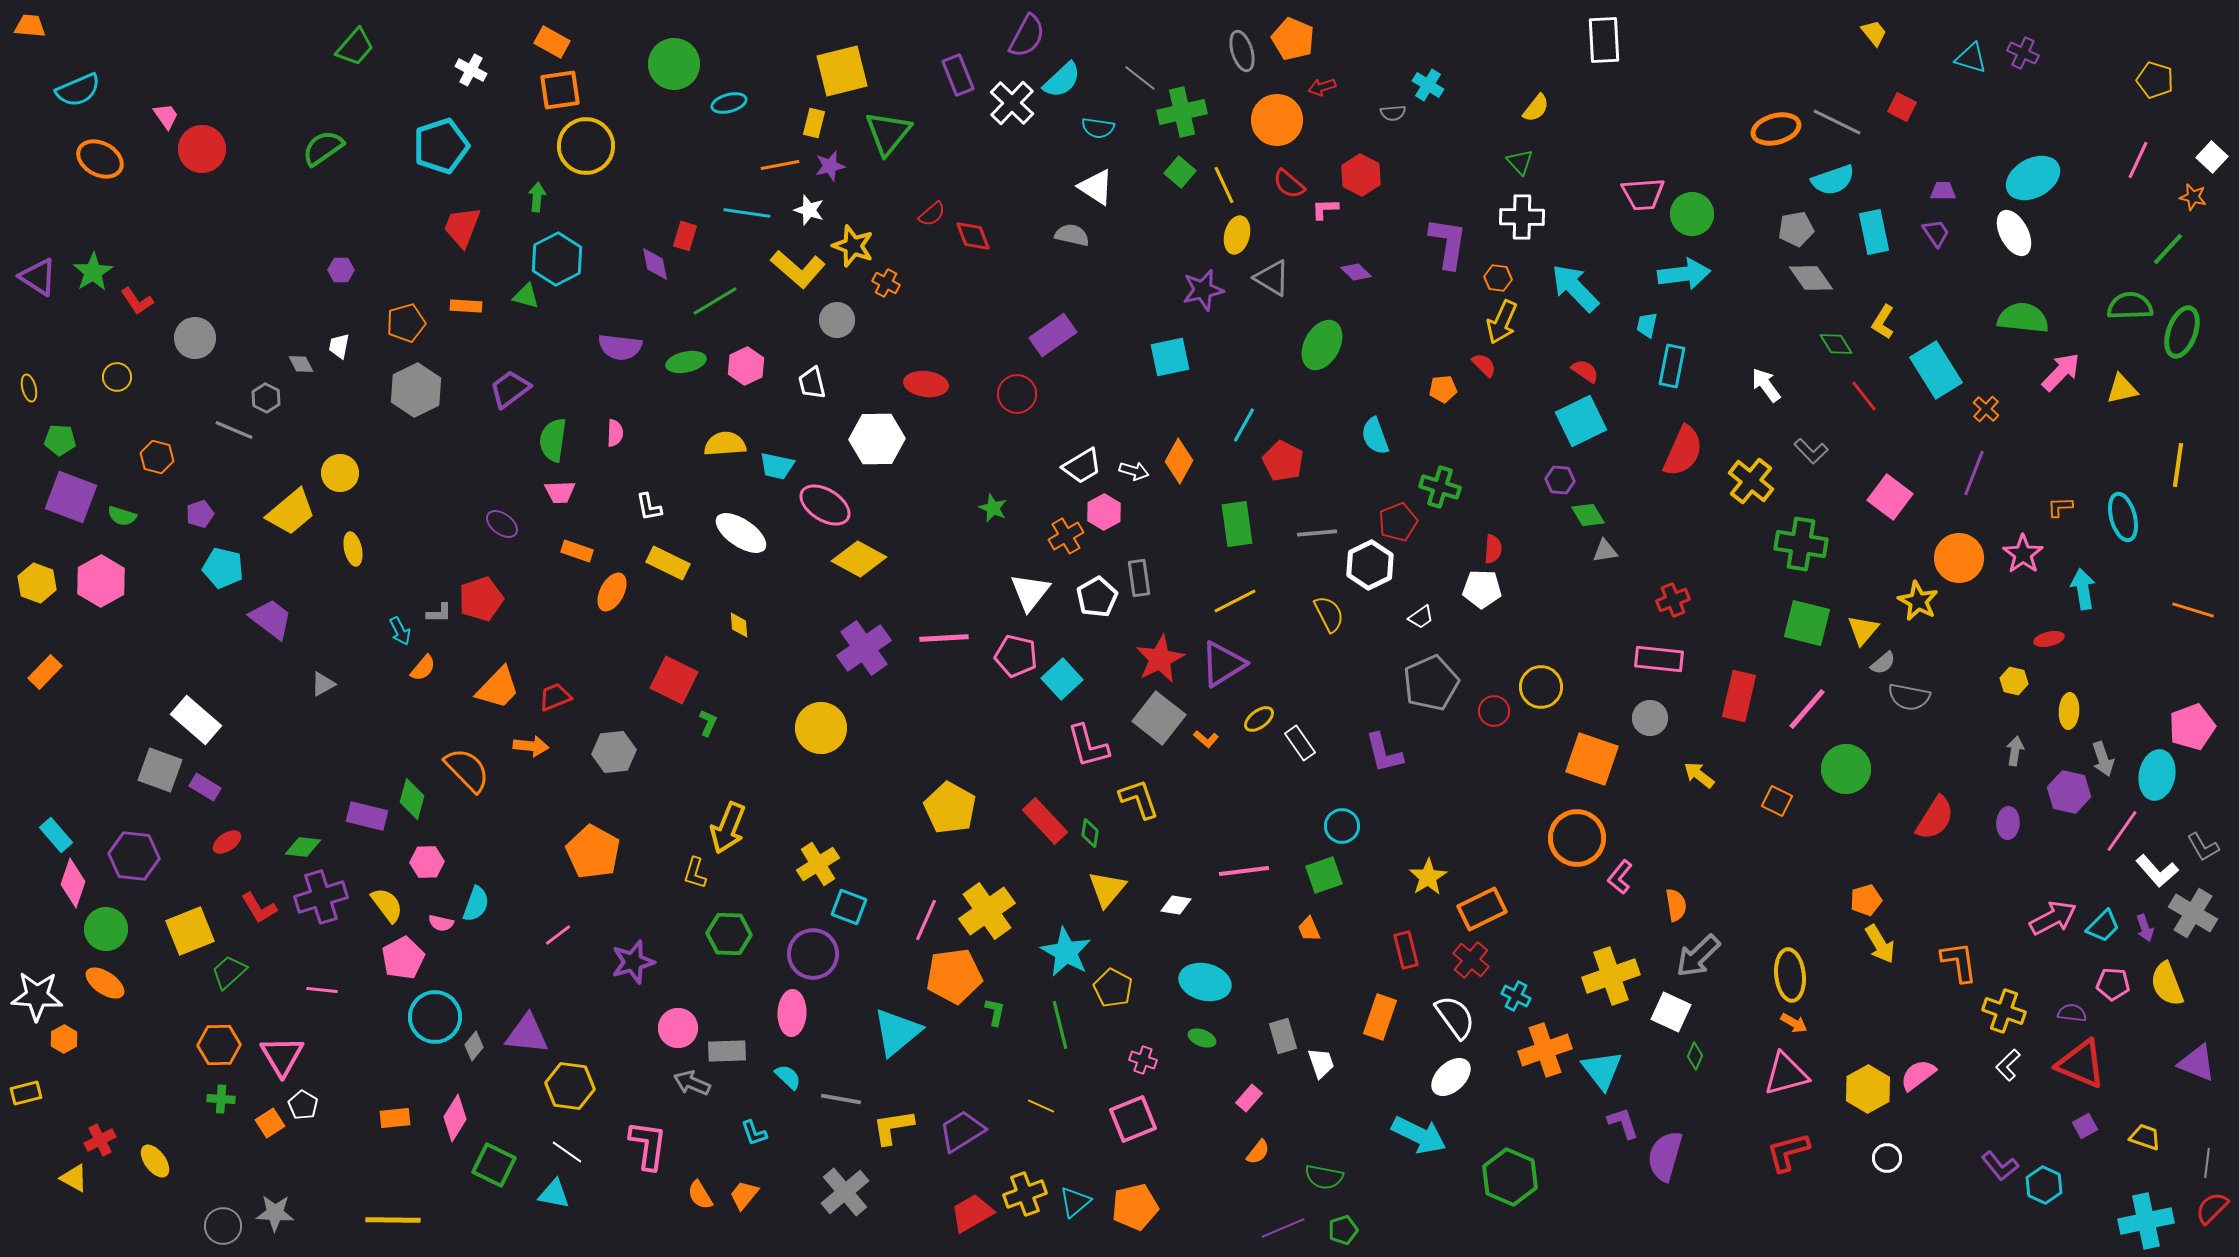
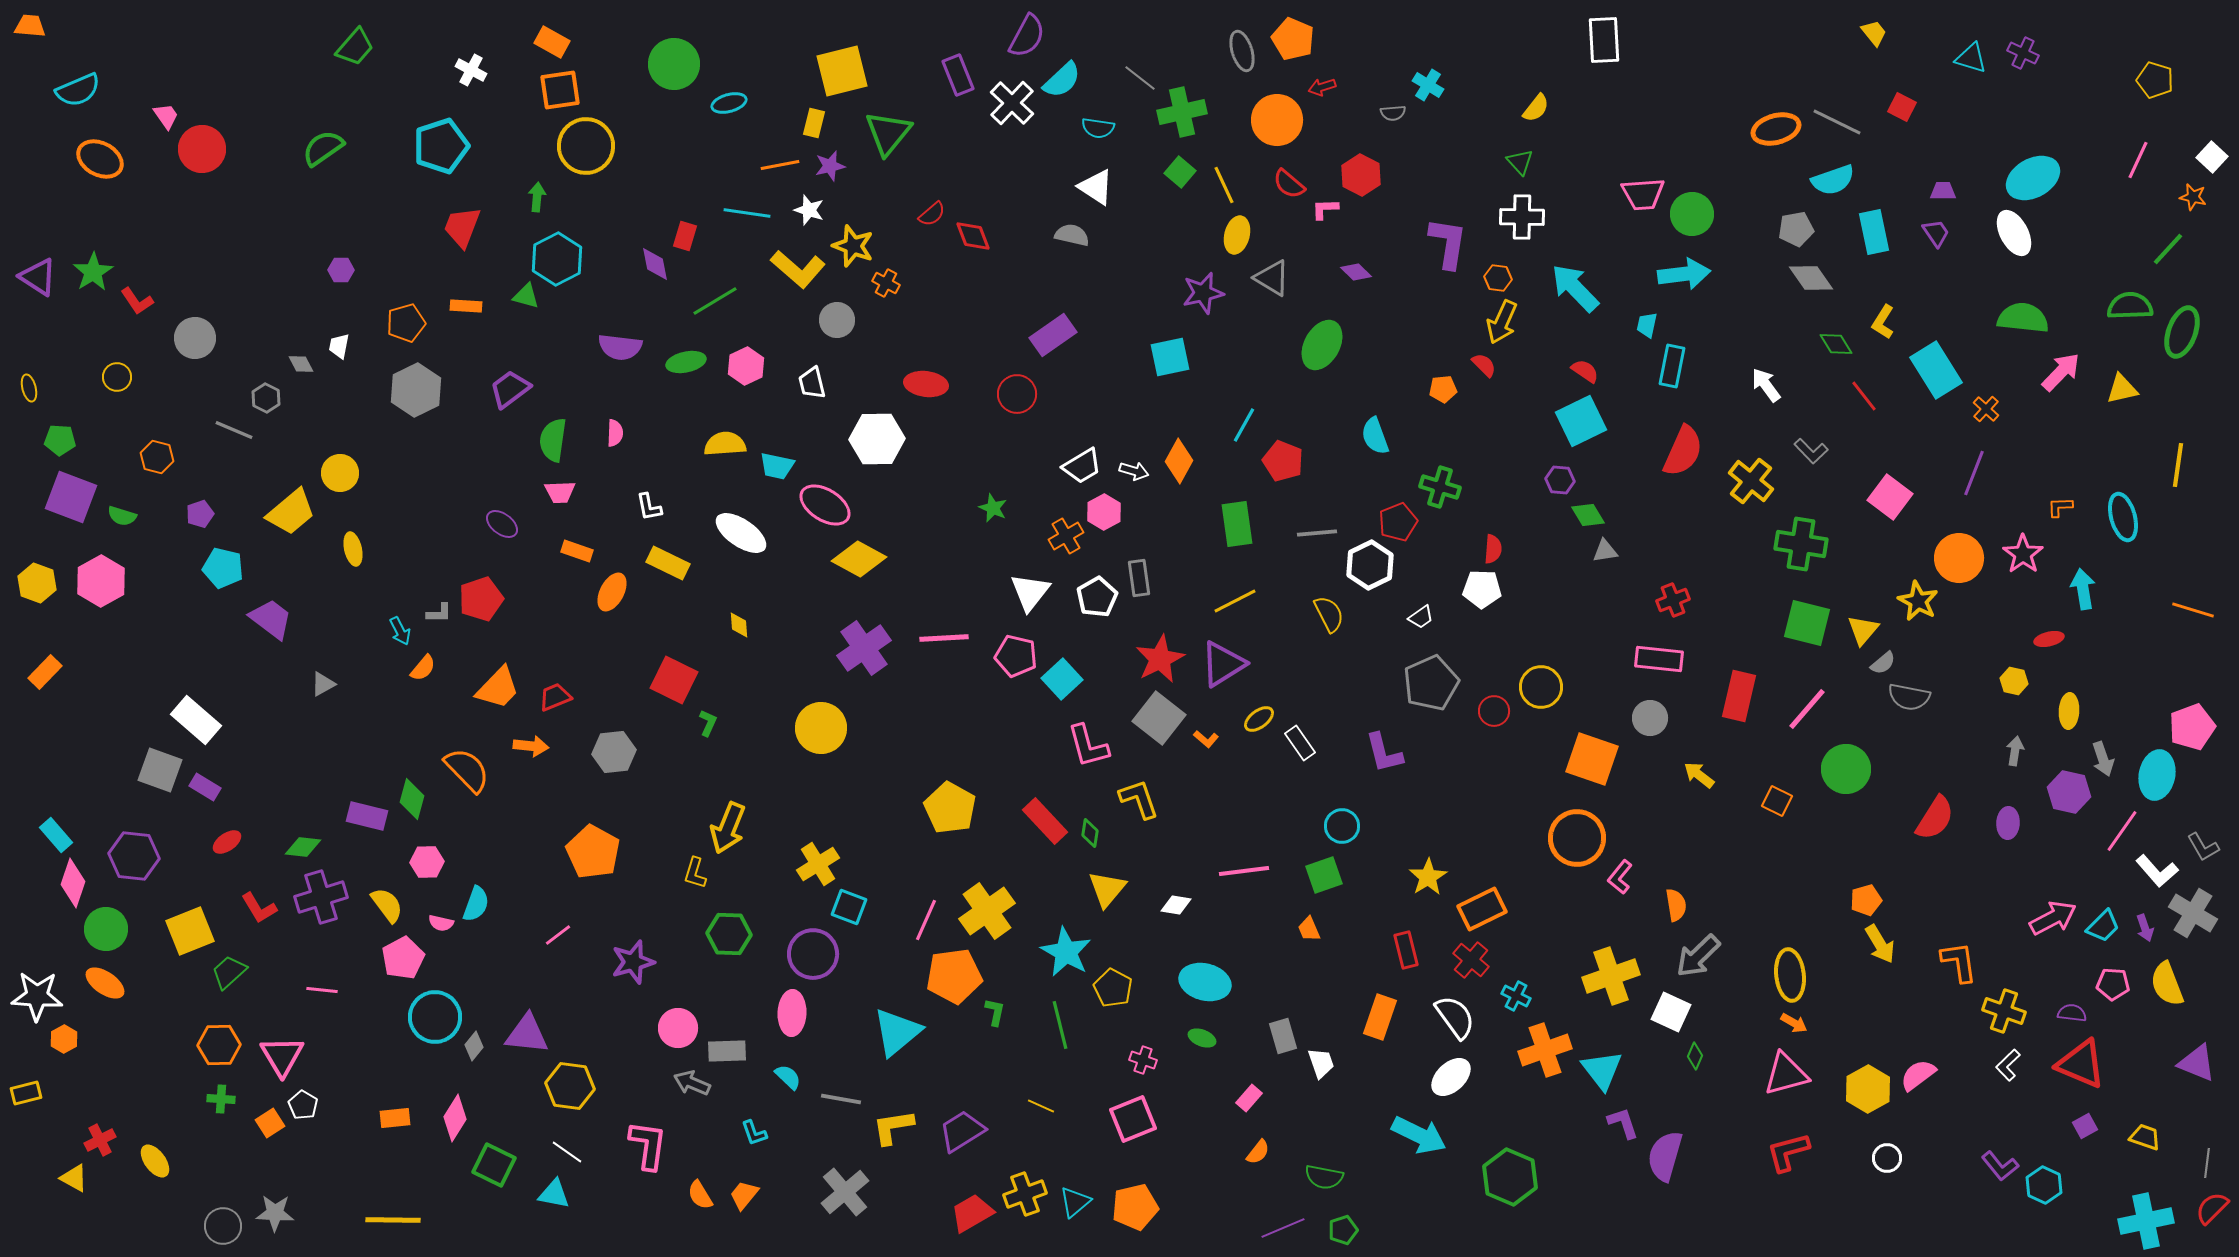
purple star at (1203, 290): moved 3 px down
red pentagon at (1283, 461): rotated 6 degrees counterclockwise
